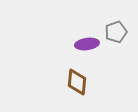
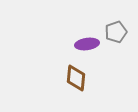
brown diamond: moved 1 px left, 4 px up
